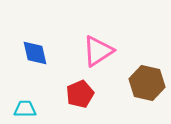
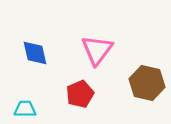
pink triangle: moved 1 px left, 1 px up; rotated 20 degrees counterclockwise
